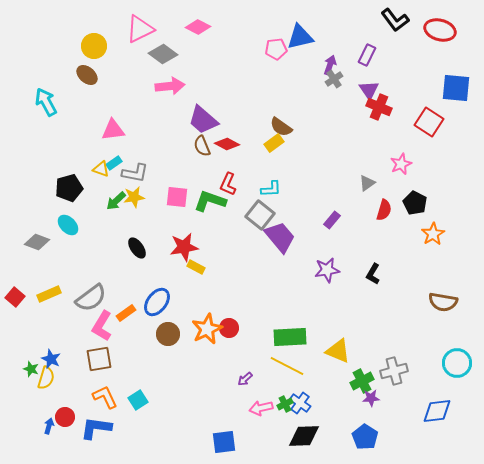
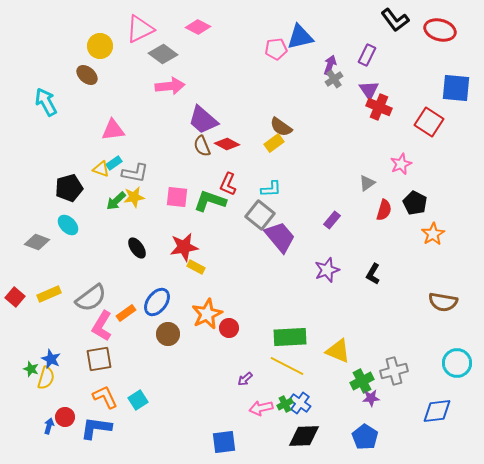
yellow circle at (94, 46): moved 6 px right
purple star at (327, 270): rotated 10 degrees counterclockwise
orange star at (207, 329): moved 15 px up
